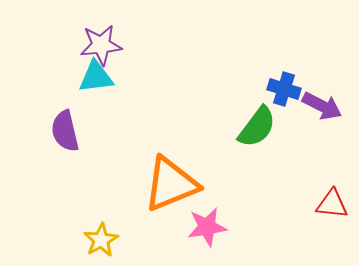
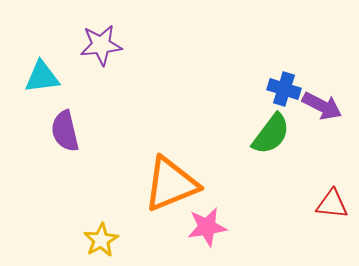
cyan triangle: moved 54 px left
green semicircle: moved 14 px right, 7 px down
